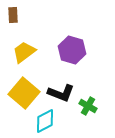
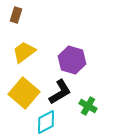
brown rectangle: moved 3 px right; rotated 21 degrees clockwise
purple hexagon: moved 10 px down
black L-shape: moved 1 px left, 1 px up; rotated 52 degrees counterclockwise
cyan diamond: moved 1 px right, 1 px down
